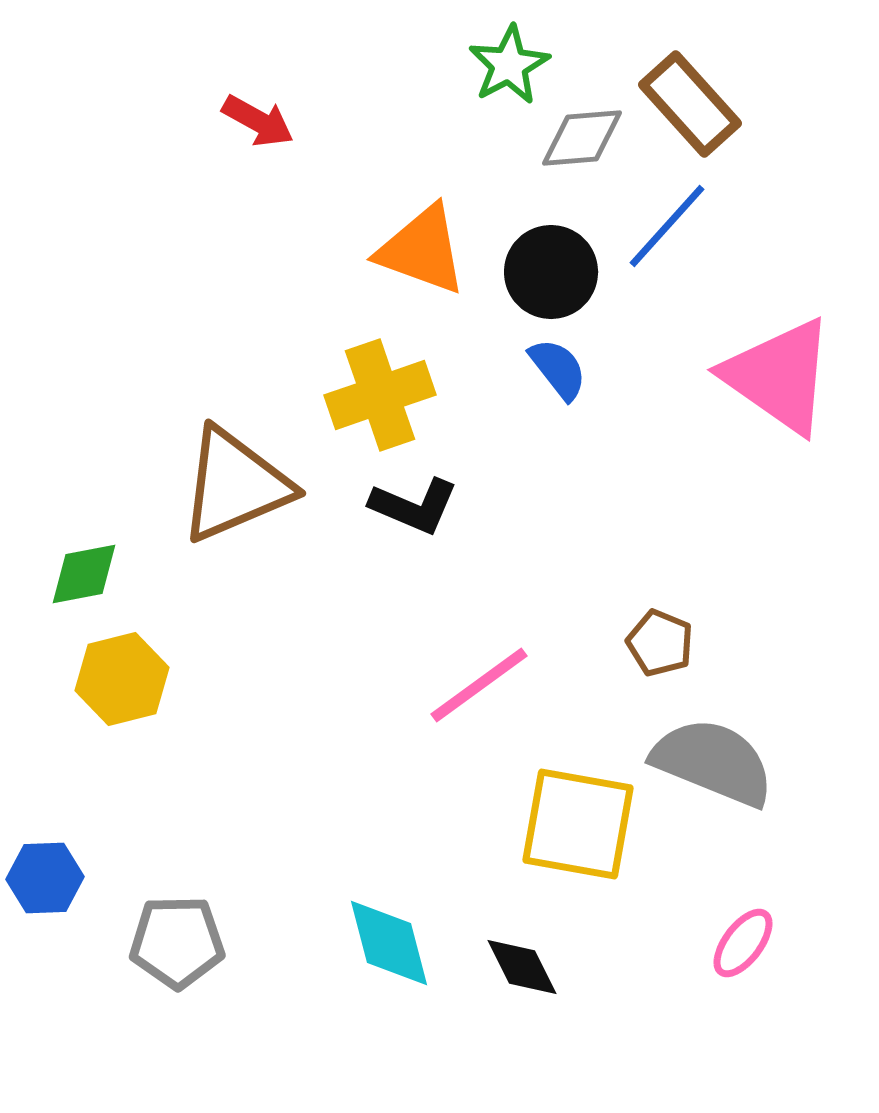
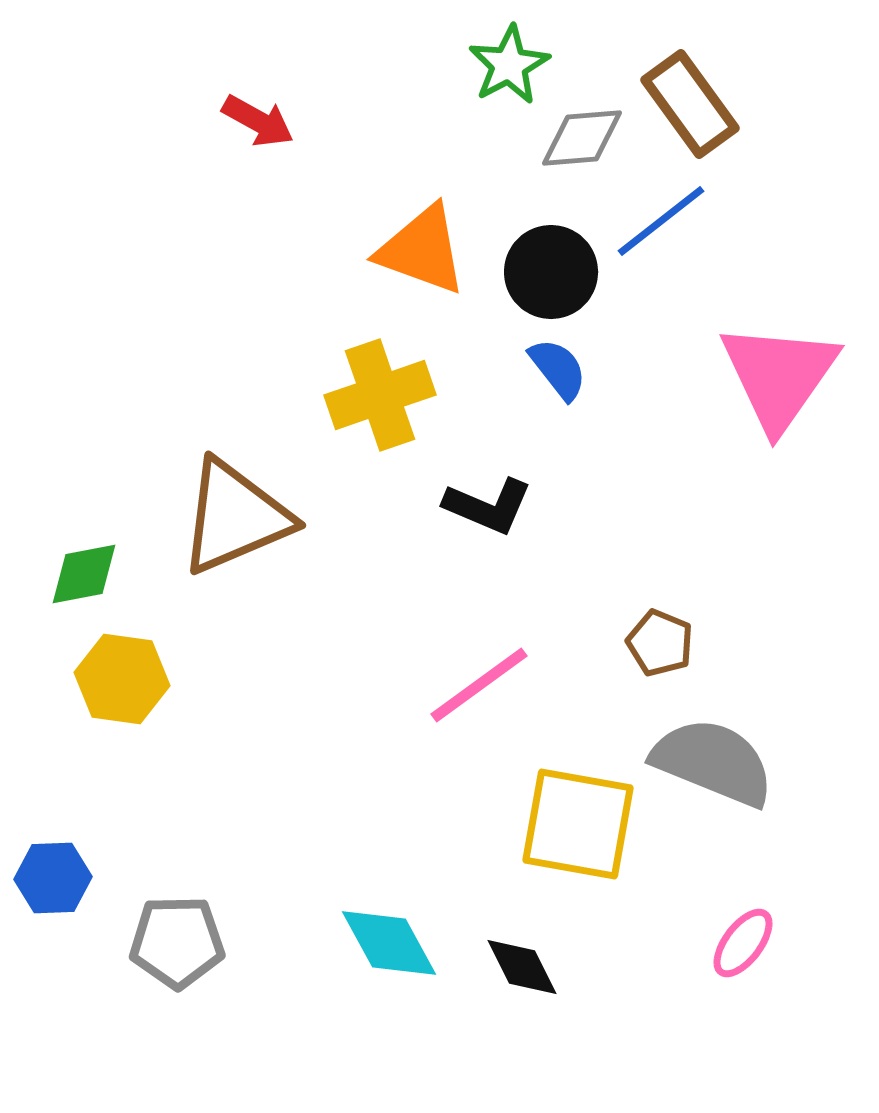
brown rectangle: rotated 6 degrees clockwise
blue line: moved 6 px left, 5 px up; rotated 10 degrees clockwise
pink triangle: rotated 30 degrees clockwise
brown triangle: moved 32 px down
black L-shape: moved 74 px right
yellow hexagon: rotated 22 degrees clockwise
blue hexagon: moved 8 px right
cyan diamond: rotated 14 degrees counterclockwise
